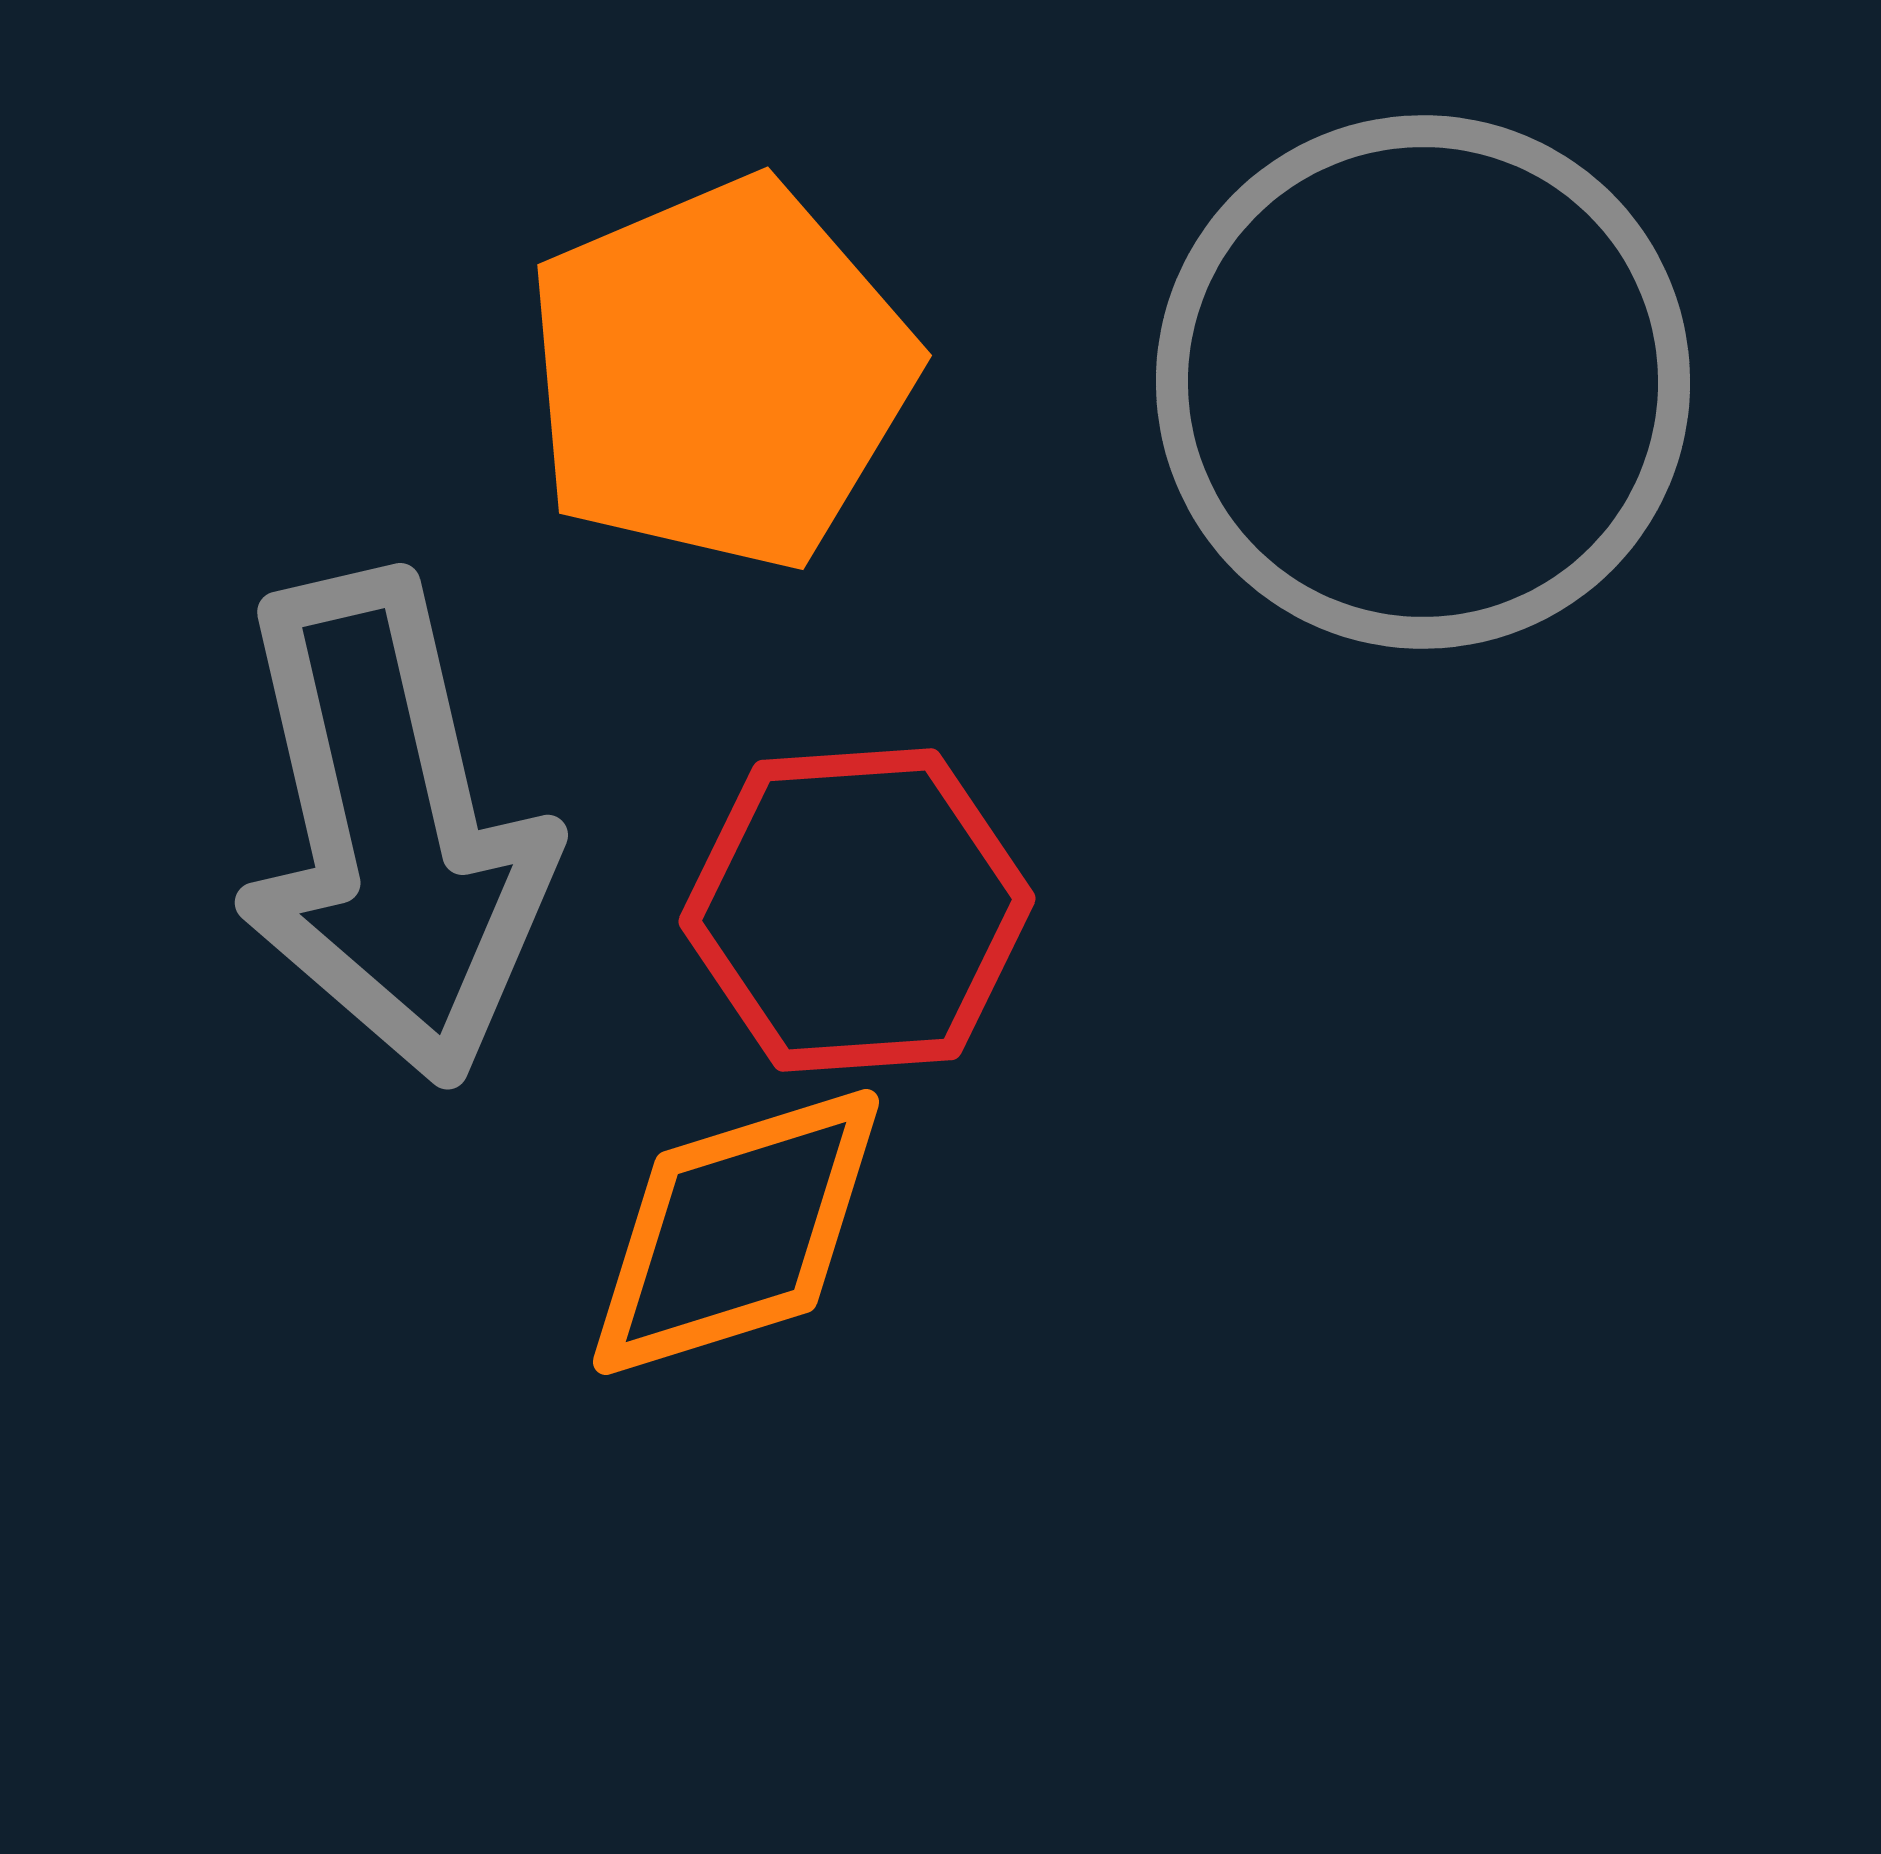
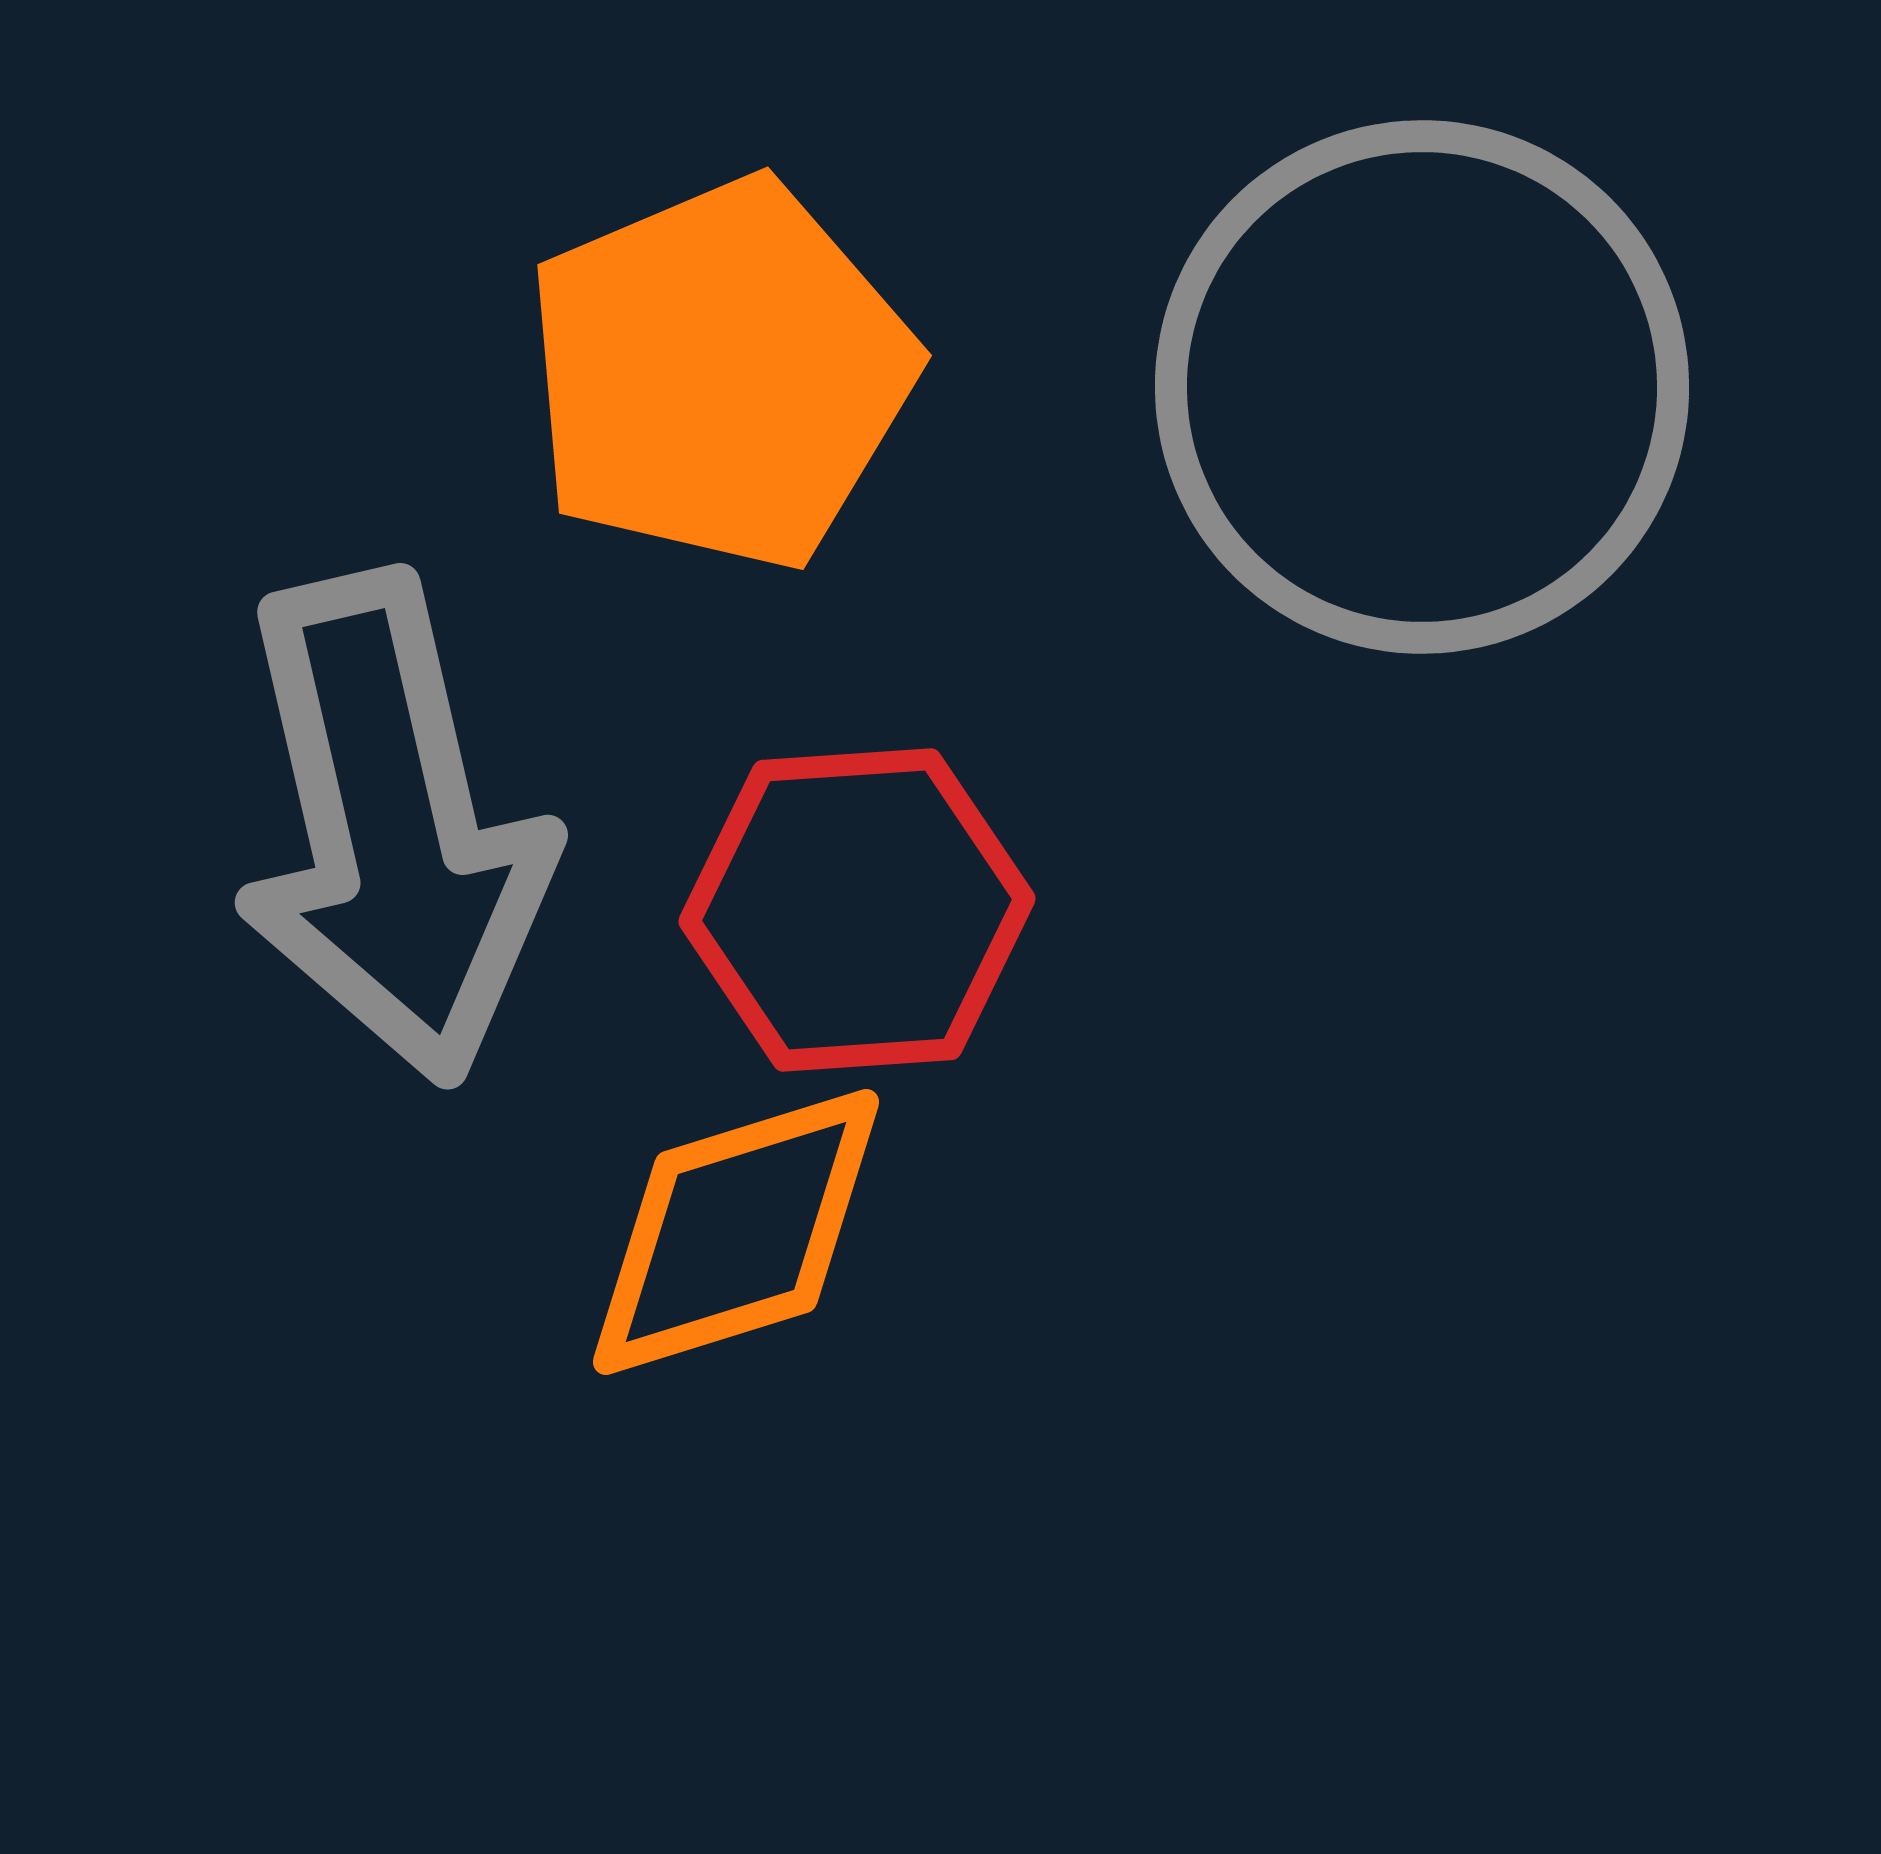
gray circle: moved 1 px left, 5 px down
